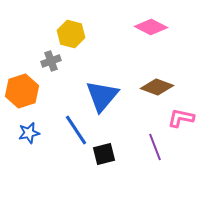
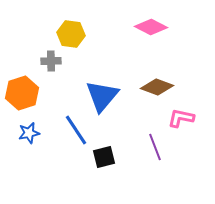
yellow hexagon: rotated 8 degrees counterclockwise
gray cross: rotated 18 degrees clockwise
orange hexagon: moved 2 px down
black square: moved 3 px down
